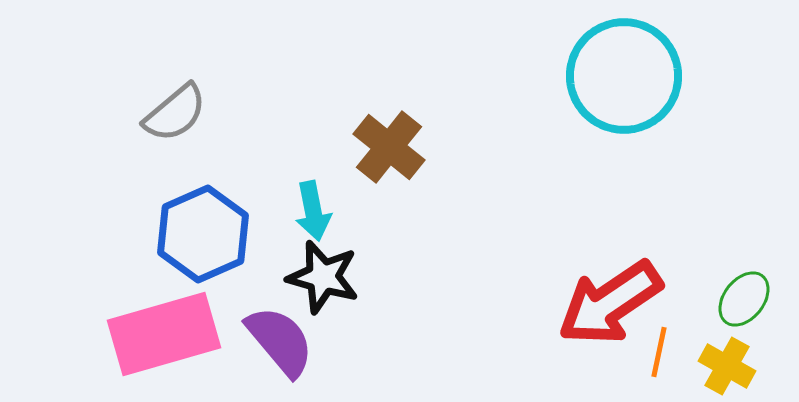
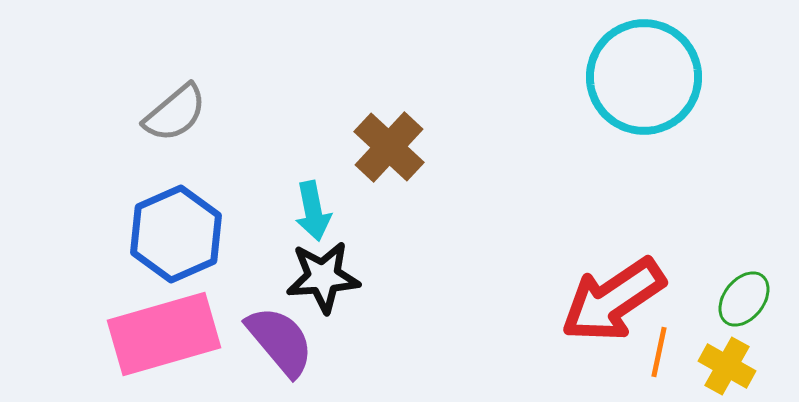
cyan circle: moved 20 px right, 1 px down
brown cross: rotated 4 degrees clockwise
blue hexagon: moved 27 px left
black star: rotated 20 degrees counterclockwise
red arrow: moved 3 px right, 3 px up
